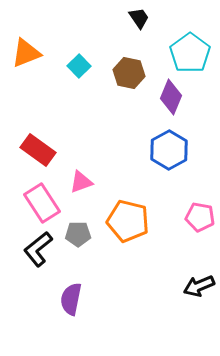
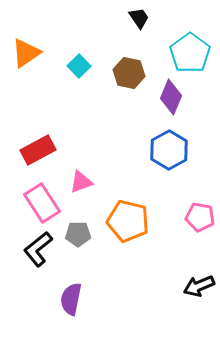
orange triangle: rotated 12 degrees counterclockwise
red rectangle: rotated 64 degrees counterclockwise
